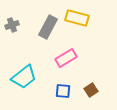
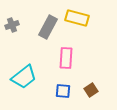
pink rectangle: rotated 55 degrees counterclockwise
